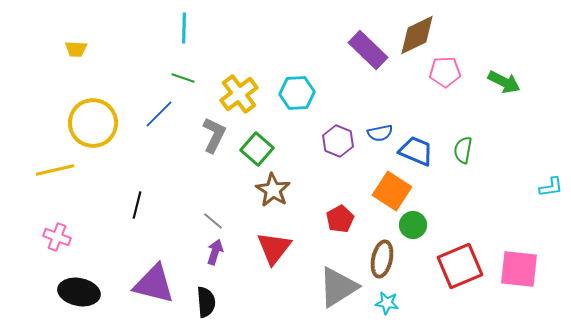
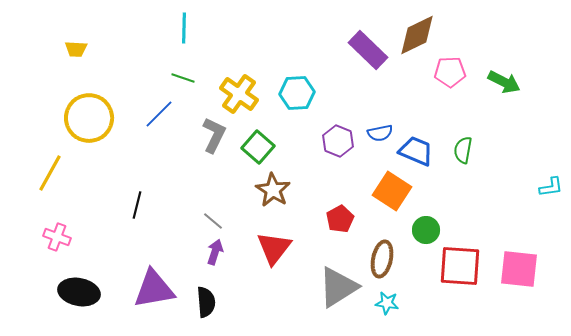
pink pentagon: moved 5 px right
yellow cross: rotated 18 degrees counterclockwise
yellow circle: moved 4 px left, 5 px up
green square: moved 1 px right, 2 px up
yellow line: moved 5 px left, 3 px down; rotated 48 degrees counterclockwise
green circle: moved 13 px right, 5 px down
red square: rotated 27 degrees clockwise
purple triangle: moved 5 px down; rotated 24 degrees counterclockwise
